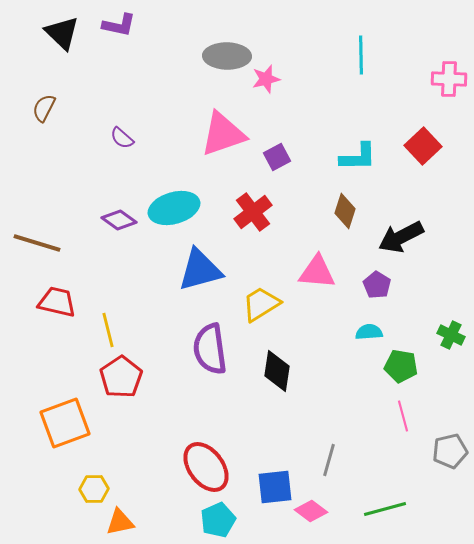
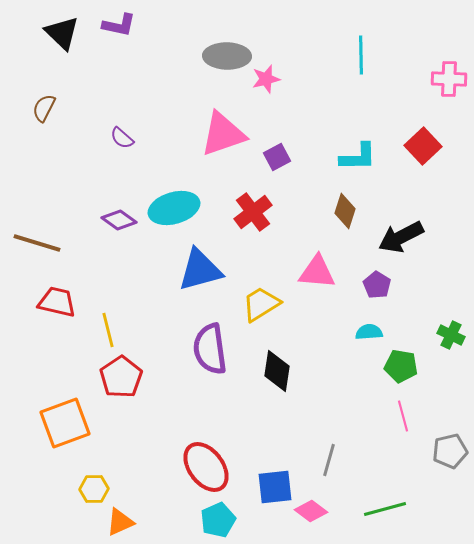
orange triangle at (120, 522): rotated 12 degrees counterclockwise
